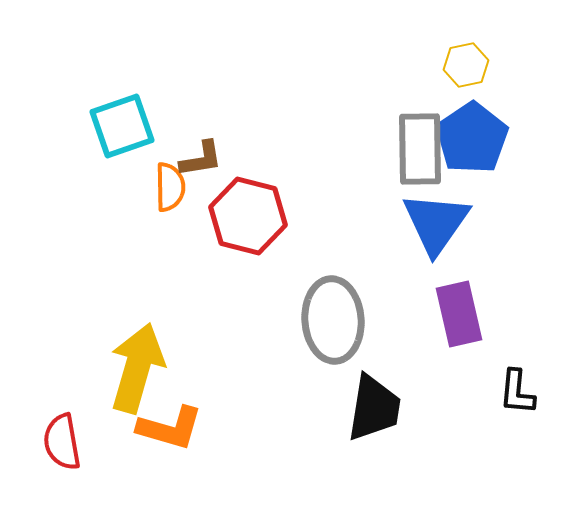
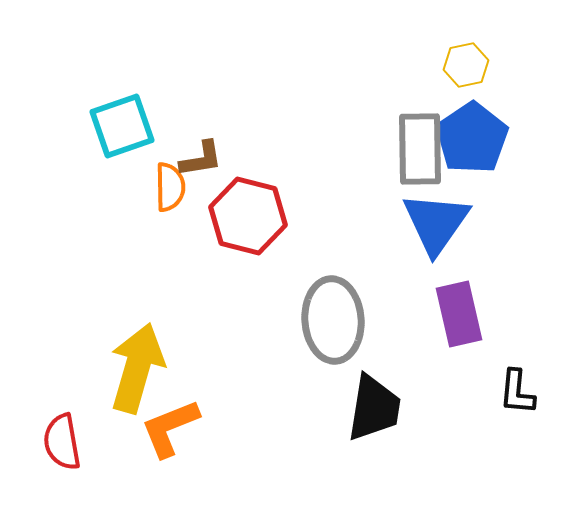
orange L-shape: rotated 142 degrees clockwise
